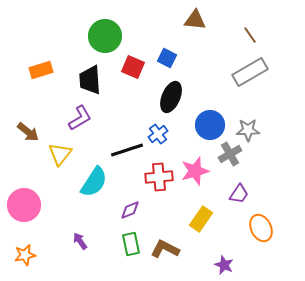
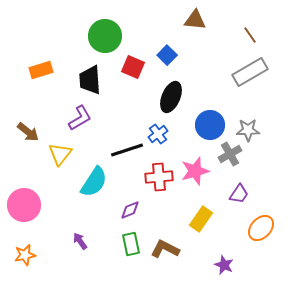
blue square: moved 3 px up; rotated 18 degrees clockwise
orange ellipse: rotated 68 degrees clockwise
